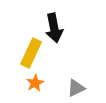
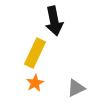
black arrow: moved 7 px up
yellow rectangle: moved 4 px right
